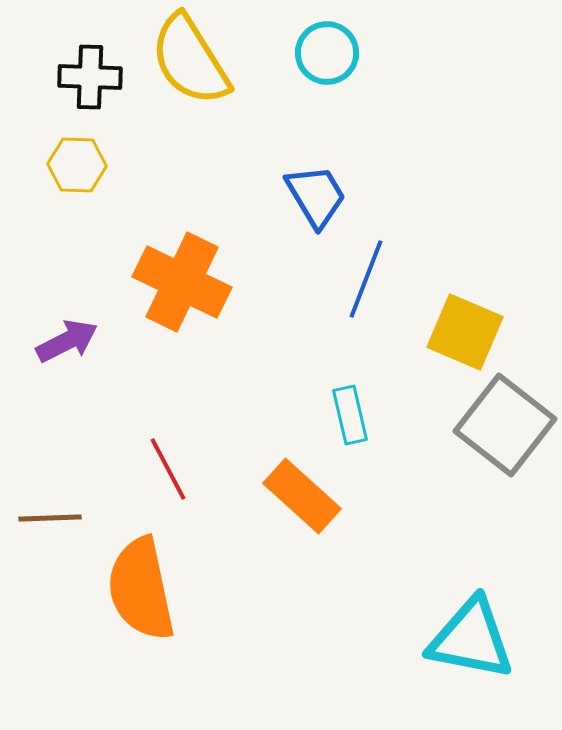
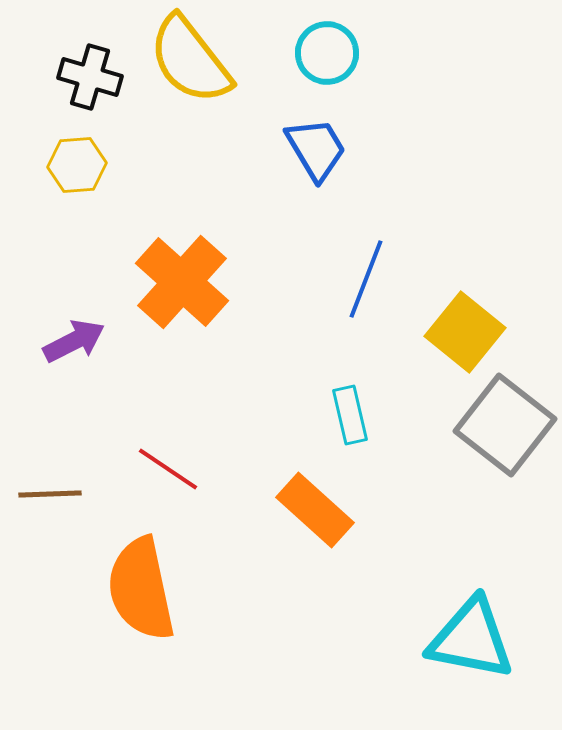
yellow semicircle: rotated 6 degrees counterclockwise
black cross: rotated 14 degrees clockwise
yellow hexagon: rotated 6 degrees counterclockwise
blue trapezoid: moved 47 px up
orange cross: rotated 16 degrees clockwise
yellow square: rotated 16 degrees clockwise
purple arrow: moved 7 px right
red line: rotated 28 degrees counterclockwise
orange rectangle: moved 13 px right, 14 px down
brown line: moved 24 px up
